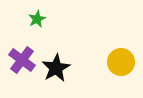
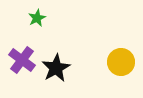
green star: moved 1 px up
